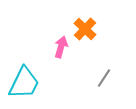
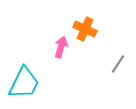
orange cross: rotated 20 degrees counterclockwise
gray line: moved 14 px right, 14 px up
